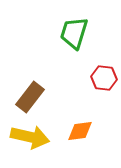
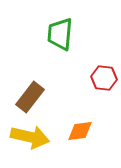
green trapezoid: moved 14 px left, 1 px down; rotated 12 degrees counterclockwise
